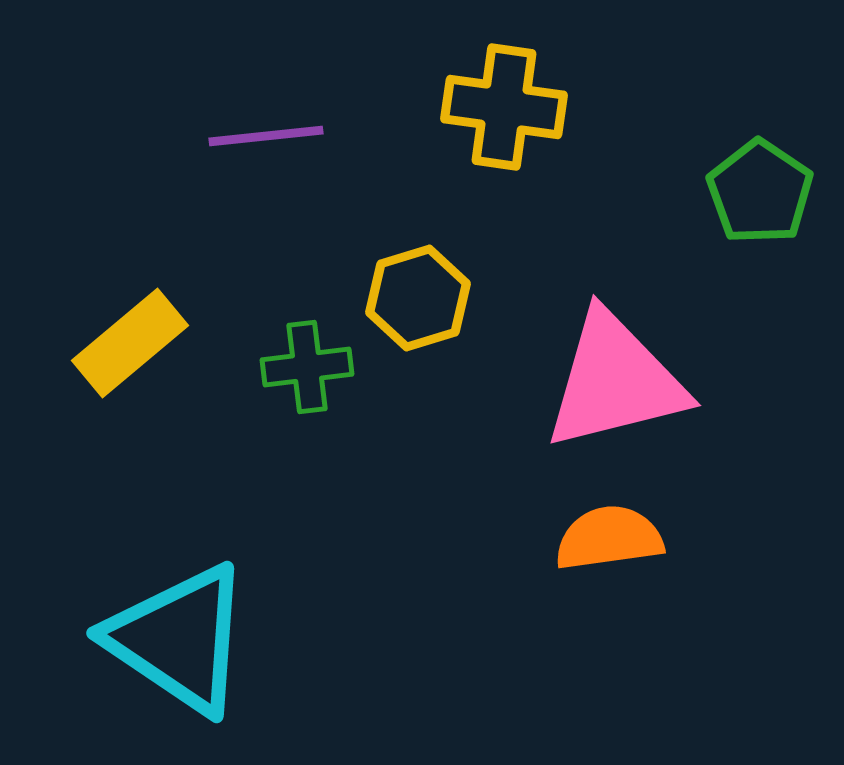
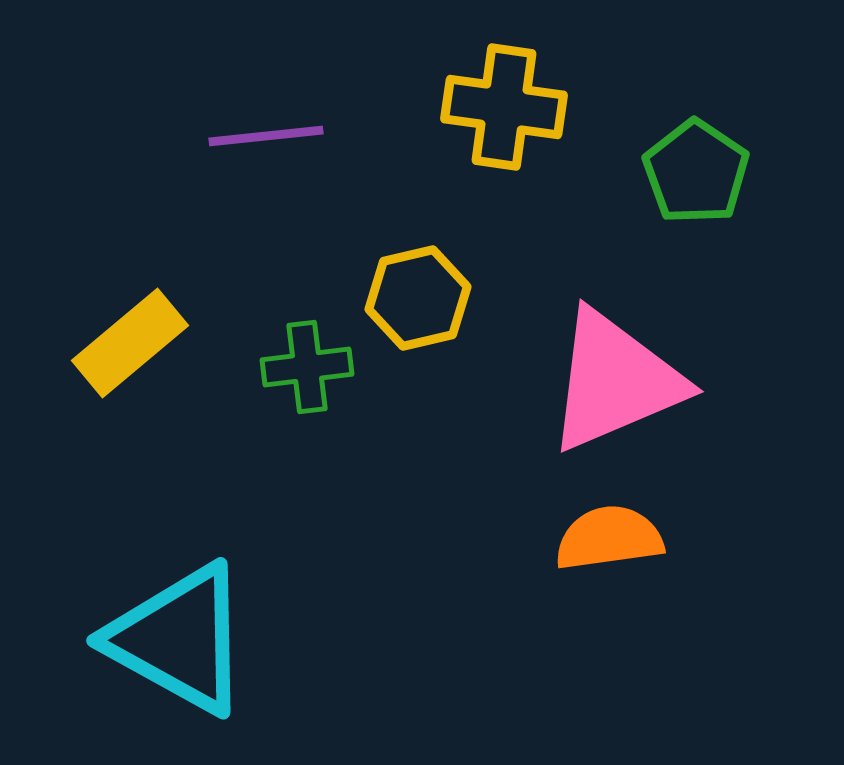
green pentagon: moved 64 px left, 20 px up
yellow hexagon: rotated 4 degrees clockwise
pink triangle: rotated 9 degrees counterclockwise
cyan triangle: rotated 5 degrees counterclockwise
